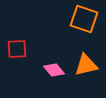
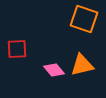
orange triangle: moved 4 px left
